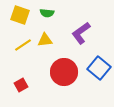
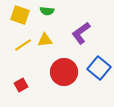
green semicircle: moved 2 px up
